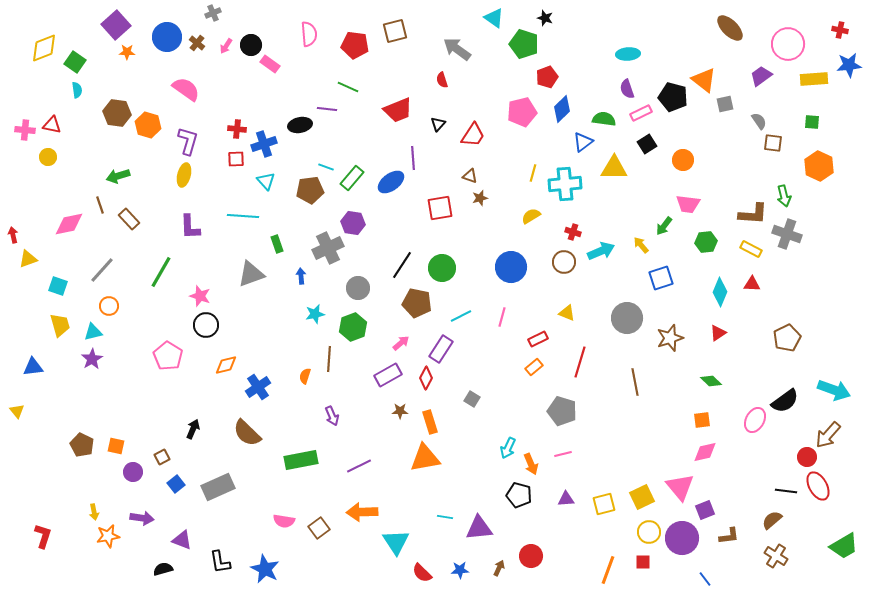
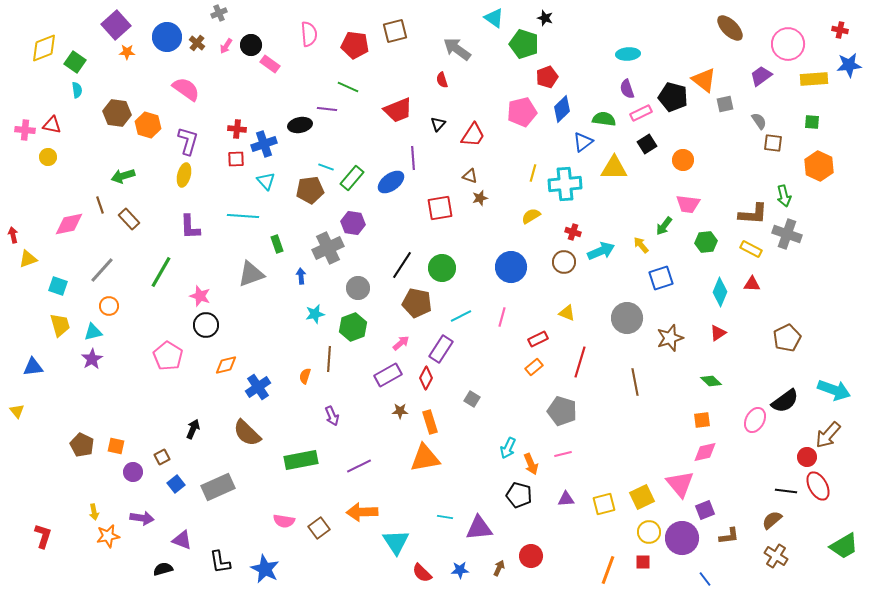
gray cross at (213, 13): moved 6 px right
green arrow at (118, 176): moved 5 px right
pink triangle at (680, 487): moved 3 px up
